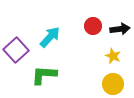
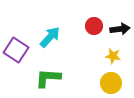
red circle: moved 1 px right
purple square: rotated 15 degrees counterclockwise
yellow star: rotated 14 degrees counterclockwise
green L-shape: moved 4 px right, 3 px down
yellow circle: moved 2 px left, 1 px up
